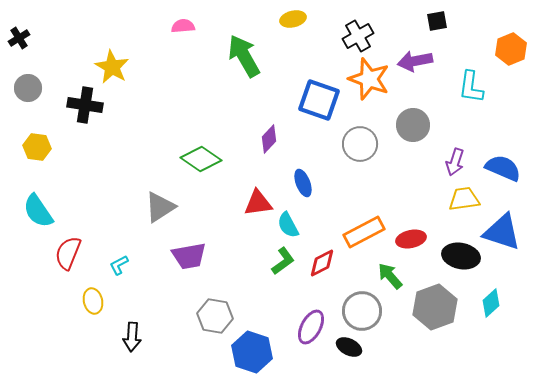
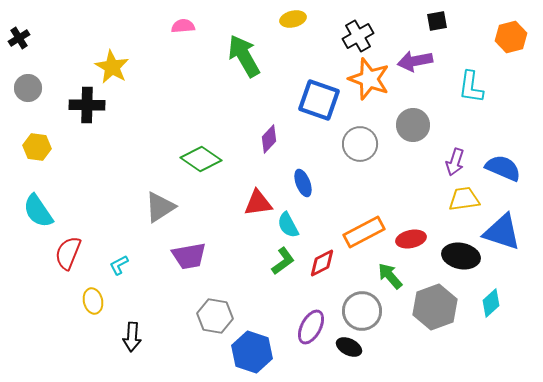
orange hexagon at (511, 49): moved 12 px up; rotated 8 degrees clockwise
black cross at (85, 105): moved 2 px right; rotated 8 degrees counterclockwise
